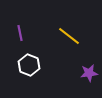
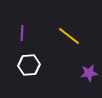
purple line: moved 2 px right; rotated 14 degrees clockwise
white hexagon: rotated 25 degrees counterclockwise
